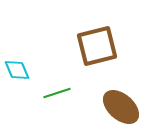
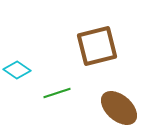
cyan diamond: rotated 32 degrees counterclockwise
brown ellipse: moved 2 px left, 1 px down
